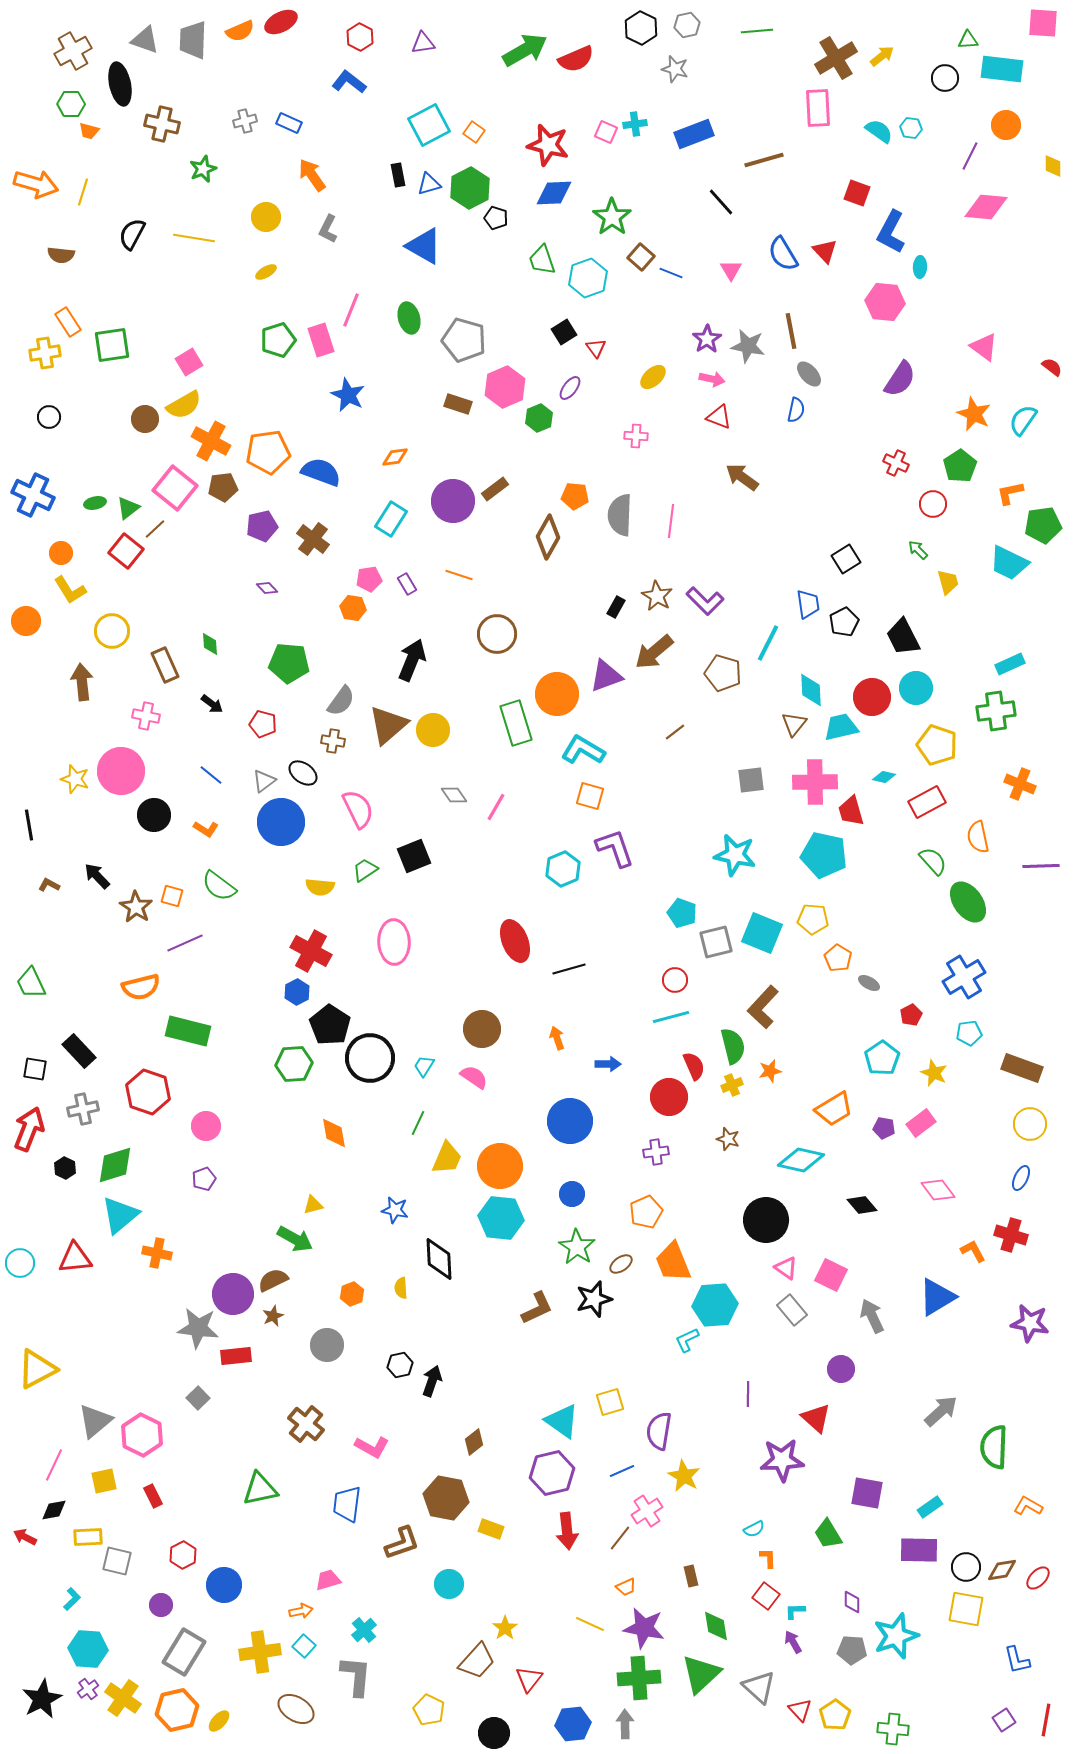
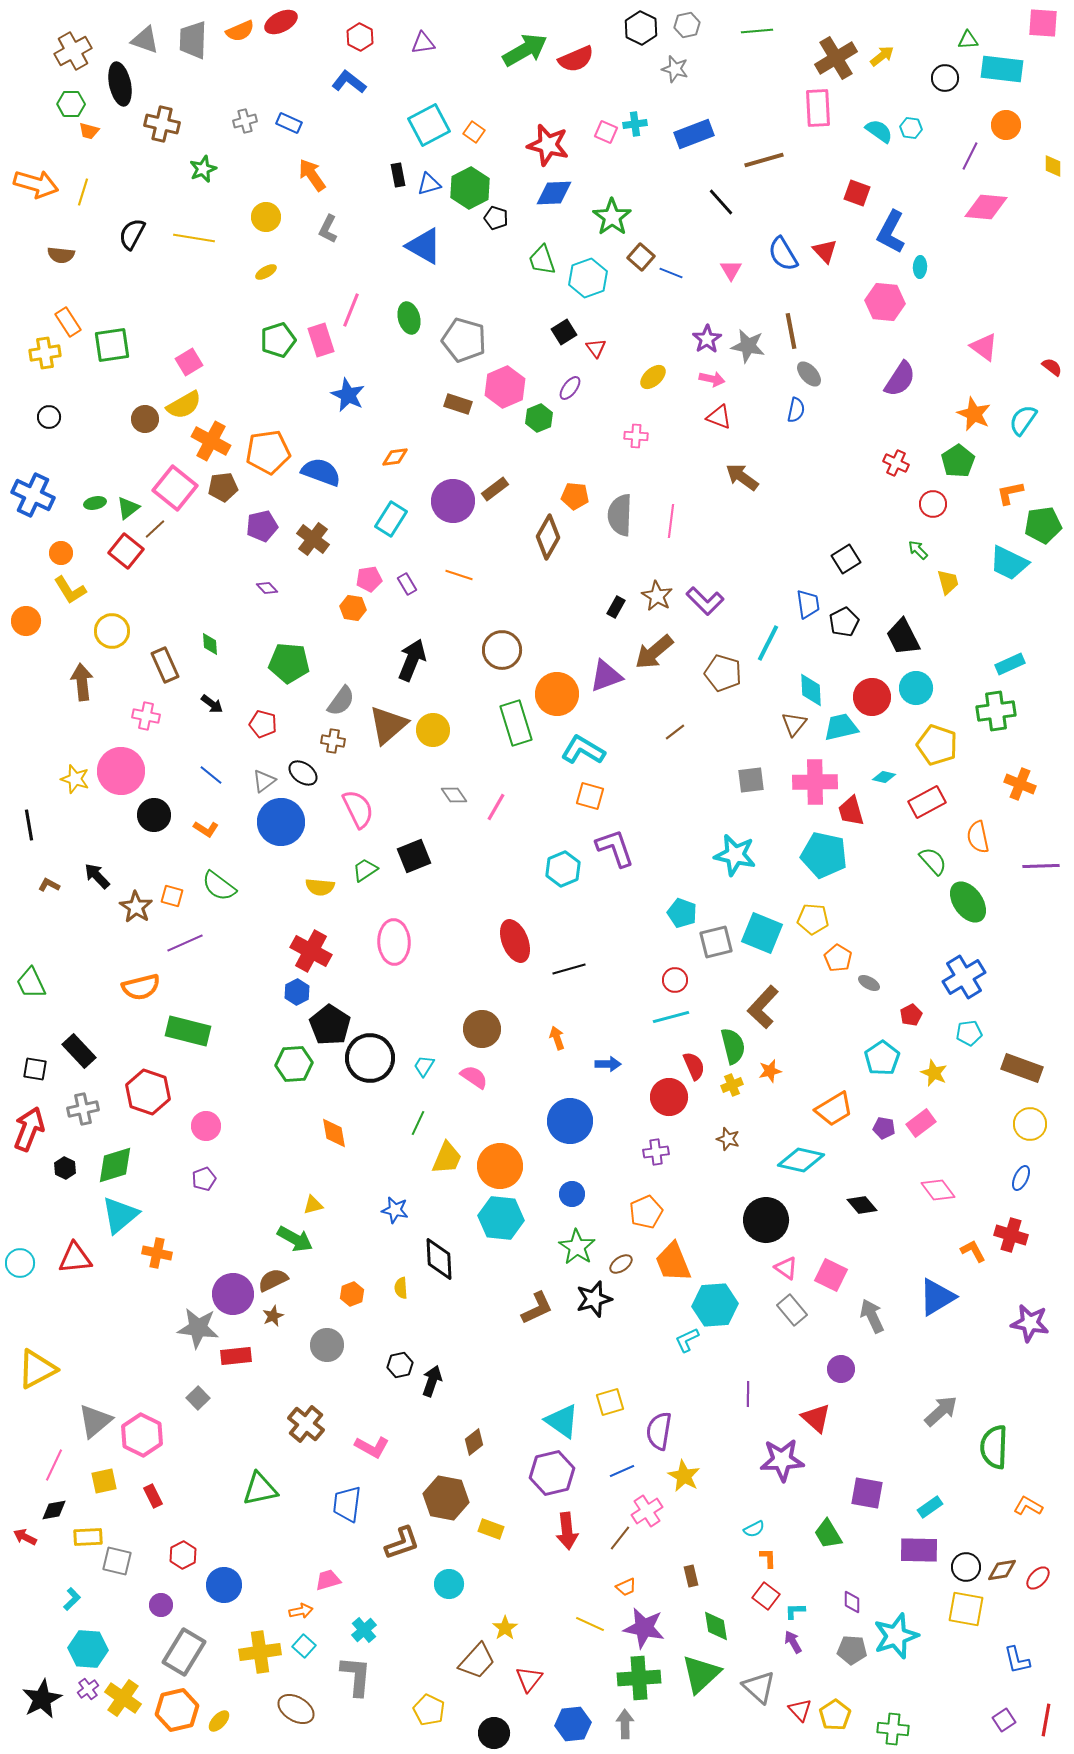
green pentagon at (960, 466): moved 2 px left, 5 px up
brown circle at (497, 634): moved 5 px right, 16 px down
